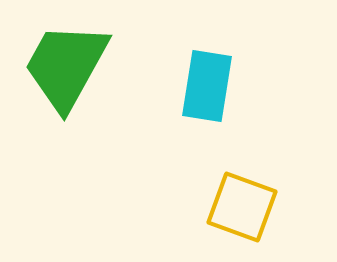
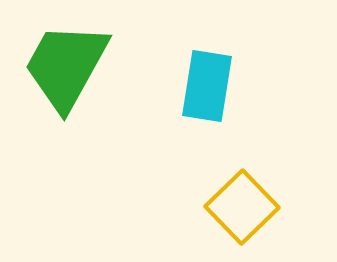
yellow square: rotated 26 degrees clockwise
